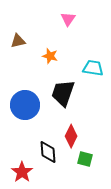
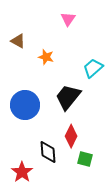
brown triangle: rotated 42 degrees clockwise
orange star: moved 4 px left, 1 px down
cyan trapezoid: rotated 50 degrees counterclockwise
black trapezoid: moved 5 px right, 4 px down; rotated 20 degrees clockwise
